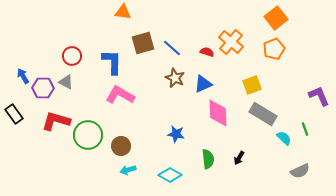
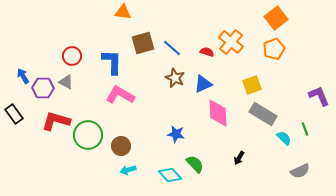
green semicircle: moved 13 px left, 5 px down; rotated 36 degrees counterclockwise
cyan diamond: rotated 20 degrees clockwise
